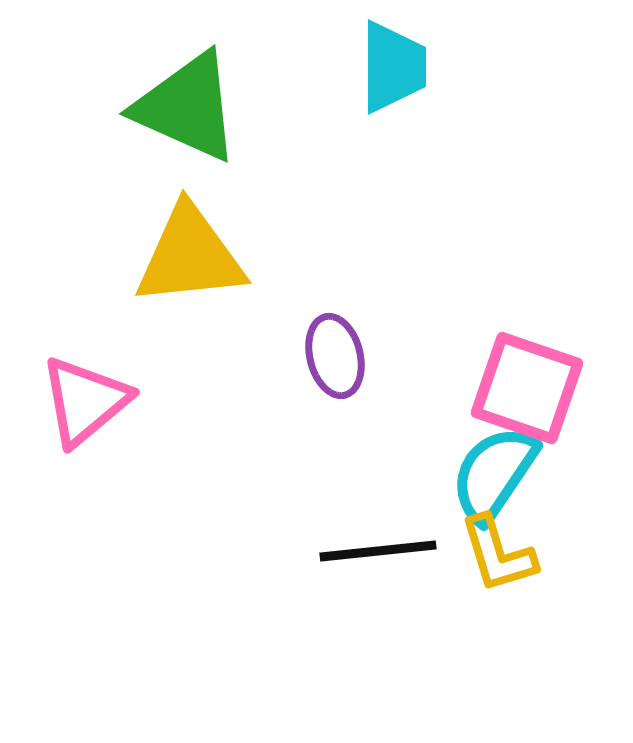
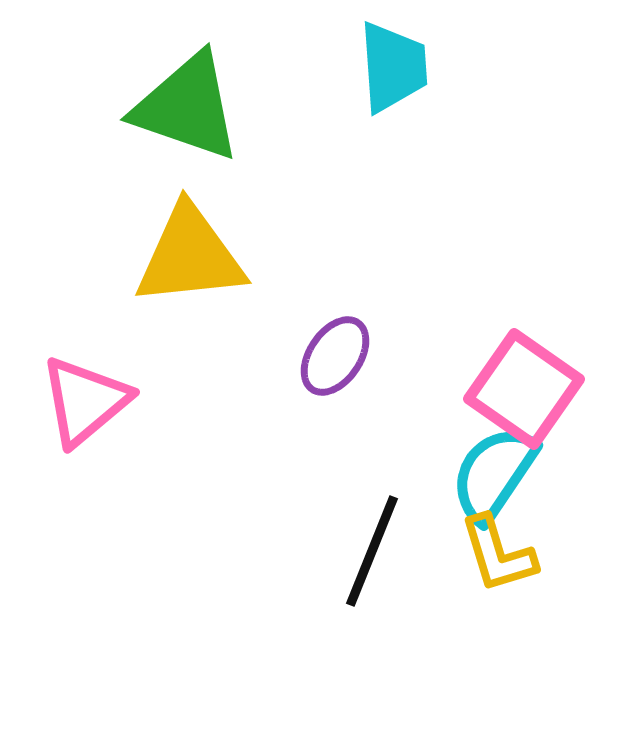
cyan trapezoid: rotated 4 degrees counterclockwise
green triangle: rotated 5 degrees counterclockwise
purple ellipse: rotated 48 degrees clockwise
pink square: moved 3 px left, 1 px down; rotated 16 degrees clockwise
black line: moved 6 px left; rotated 62 degrees counterclockwise
